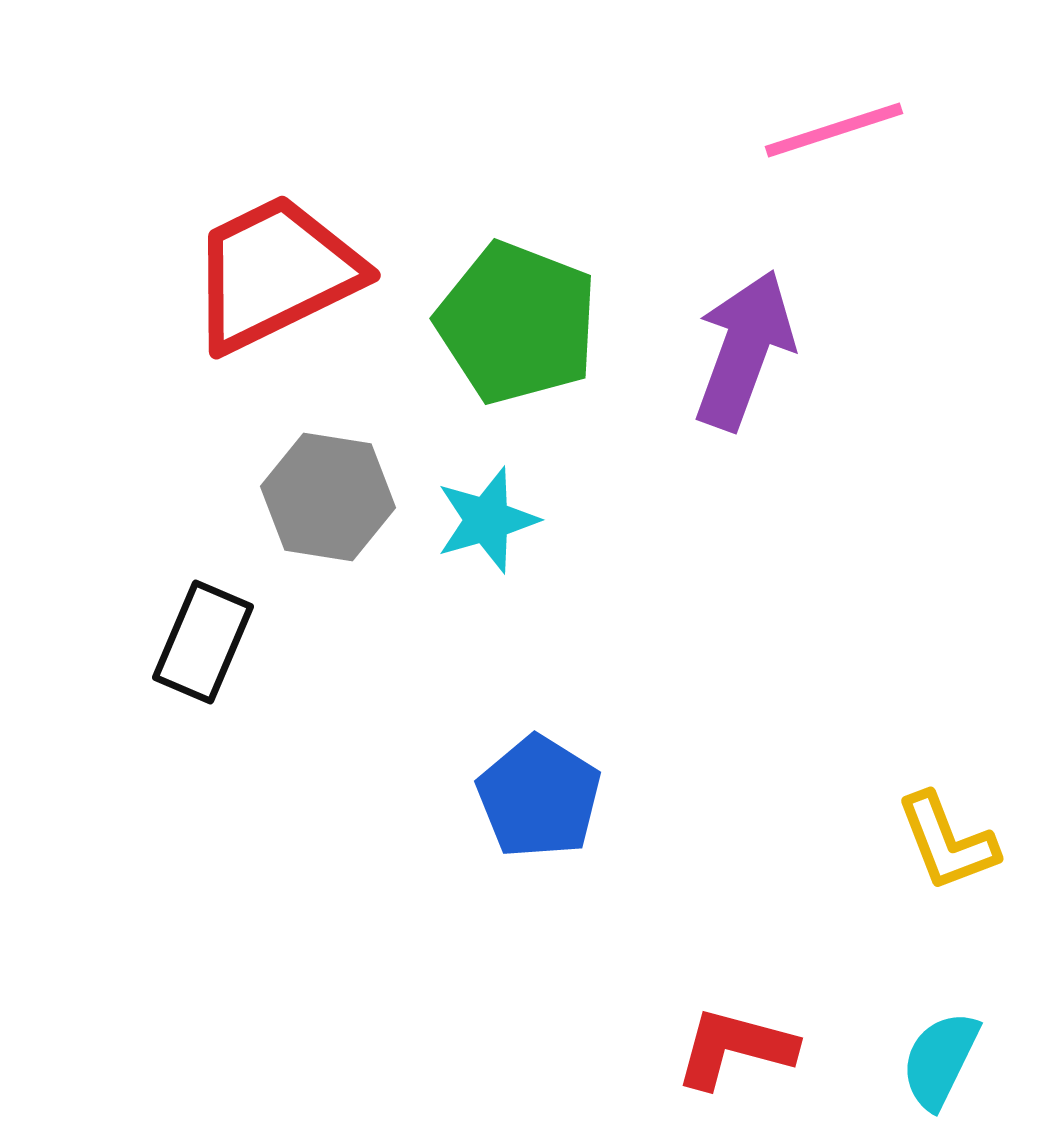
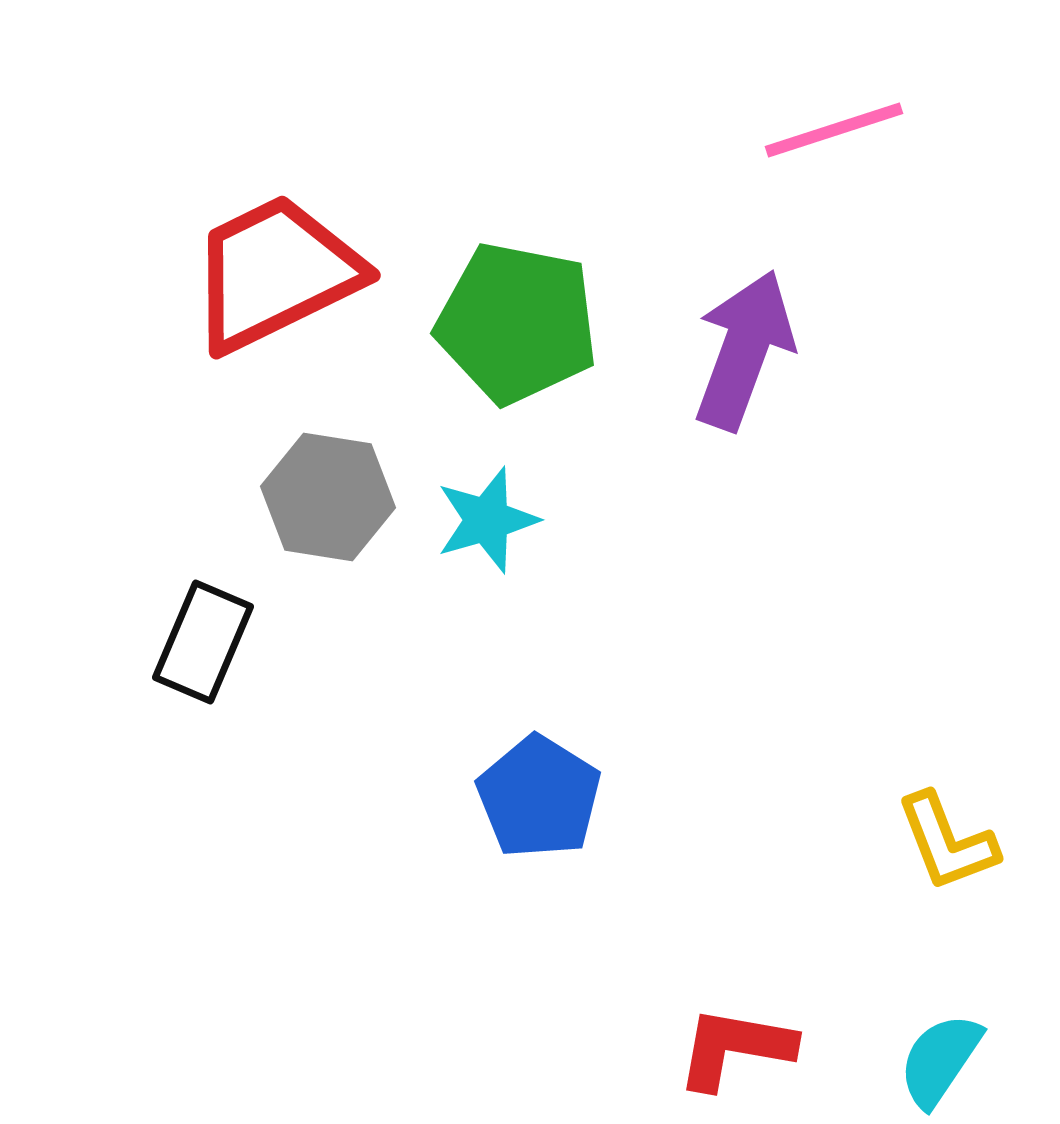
green pentagon: rotated 10 degrees counterclockwise
red L-shape: rotated 5 degrees counterclockwise
cyan semicircle: rotated 8 degrees clockwise
